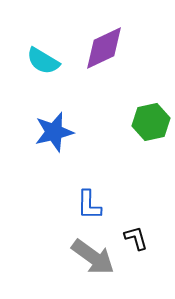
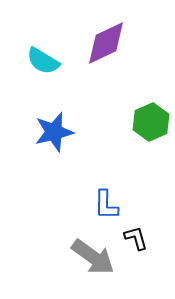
purple diamond: moved 2 px right, 5 px up
green hexagon: rotated 12 degrees counterclockwise
blue L-shape: moved 17 px right
